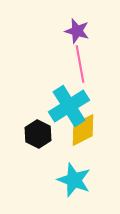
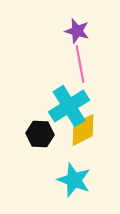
black hexagon: moved 2 px right; rotated 24 degrees counterclockwise
